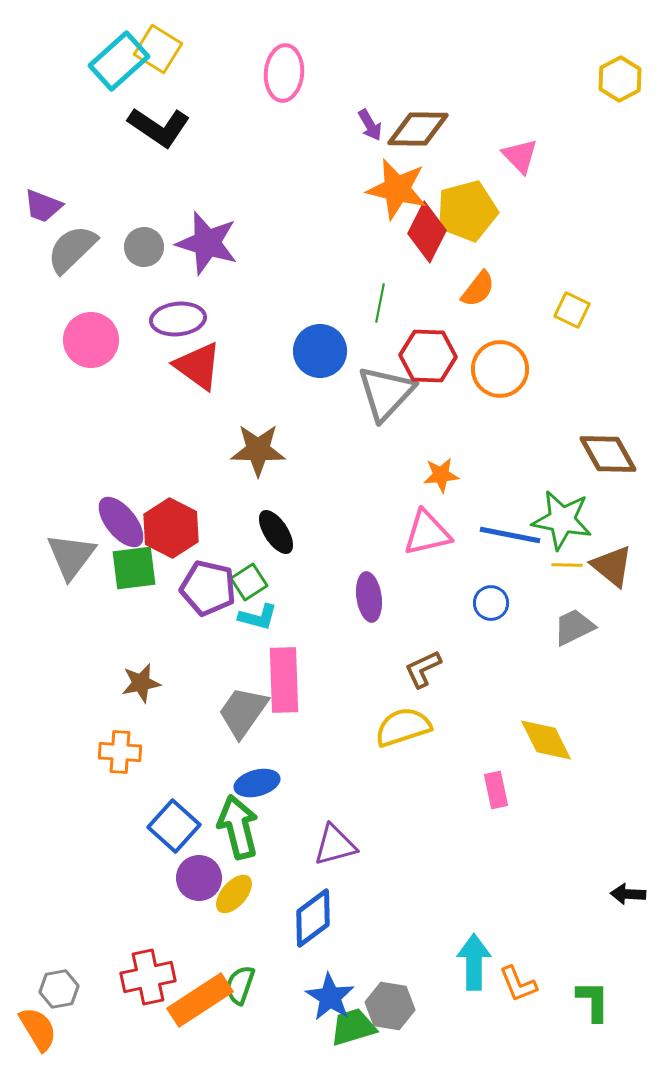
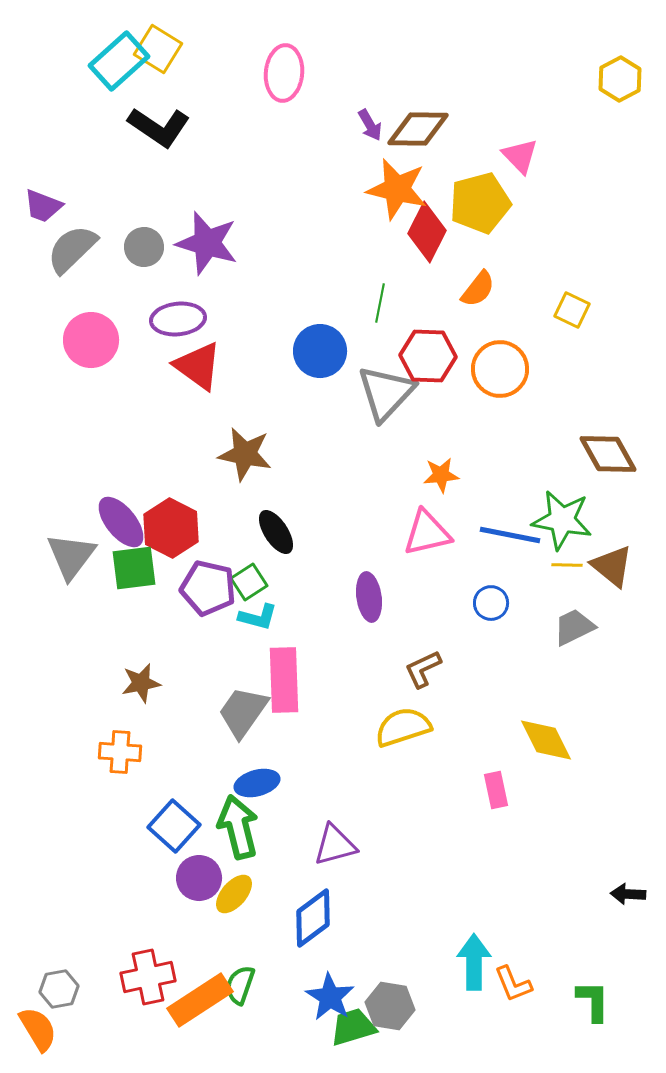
yellow pentagon at (467, 211): moved 13 px right, 8 px up
brown star at (258, 450): moved 13 px left, 4 px down; rotated 10 degrees clockwise
orange L-shape at (518, 984): moved 5 px left
